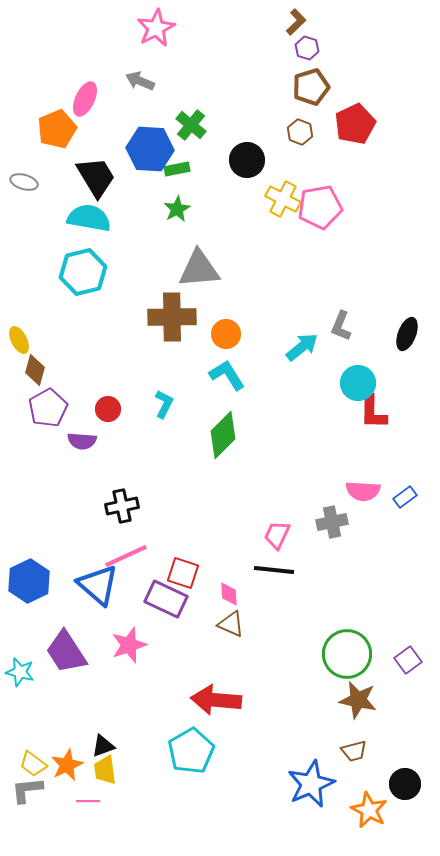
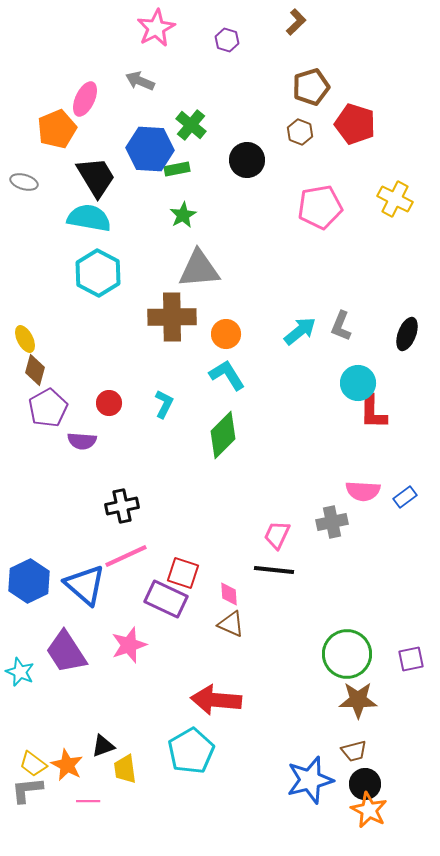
purple hexagon at (307, 48): moved 80 px left, 8 px up
red pentagon at (355, 124): rotated 30 degrees counterclockwise
yellow cross at (283, 199): moved 112 px right
green star at (177, 209): moved 6 px right, 6 px down
cyan hexagon at (83, 272): moved 15 px right, 1 px down; rotated 18 degrees counterclockwise
yellow ellipse at (19, 340): moved 6 px right, 1 px up
cyan arrow at (302, 347): moved 2 px left, 16 px up
red circle at (108, 409): moved 1 px right, 6 px up
blue triangle at (98, 585): moved 13 px left
purple square at (408, 660): moved 3 px right, 1 px up; rotated 24 degrees clockwise
cyan star at (20, 672): rotated 8 degrees clockwise
brown star at (358, 700): rotated 12 degrees counterclockwise
orange star at (67, 765): rotated 20 degrees counterclockwise
yellow trapezoid at (105, 770): moved 20 px right, 1 px up
blue star at (311, 784): moved 1 px left, 4 px up; rotated 9 degrees clockwise
black circle at (405, 784): moved 40 px left
